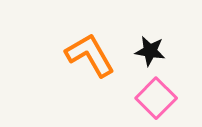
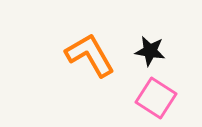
pink square: rotated 12 degrees counterclockwise
